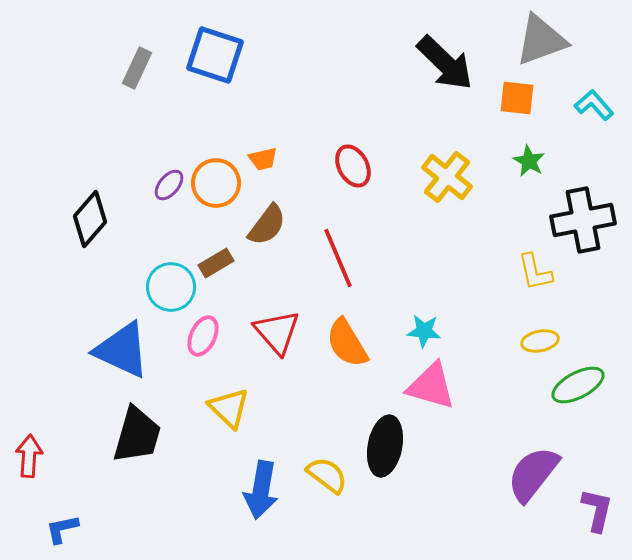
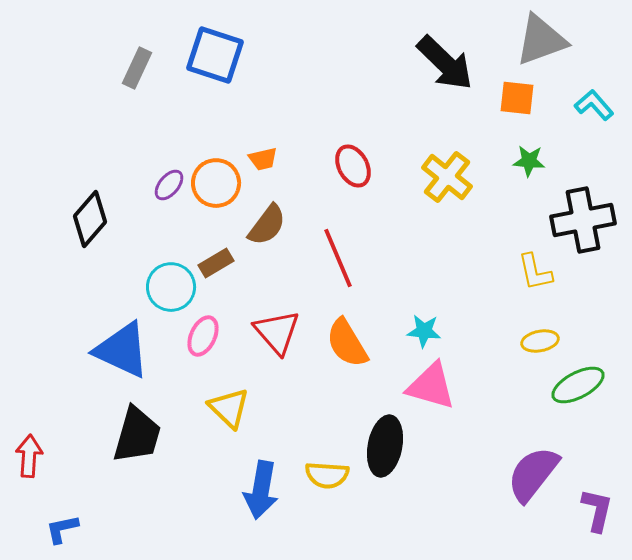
green star: rotated 24 degrees counterclockwise
yellow semicircle: rotated 147 degrees clockwise
